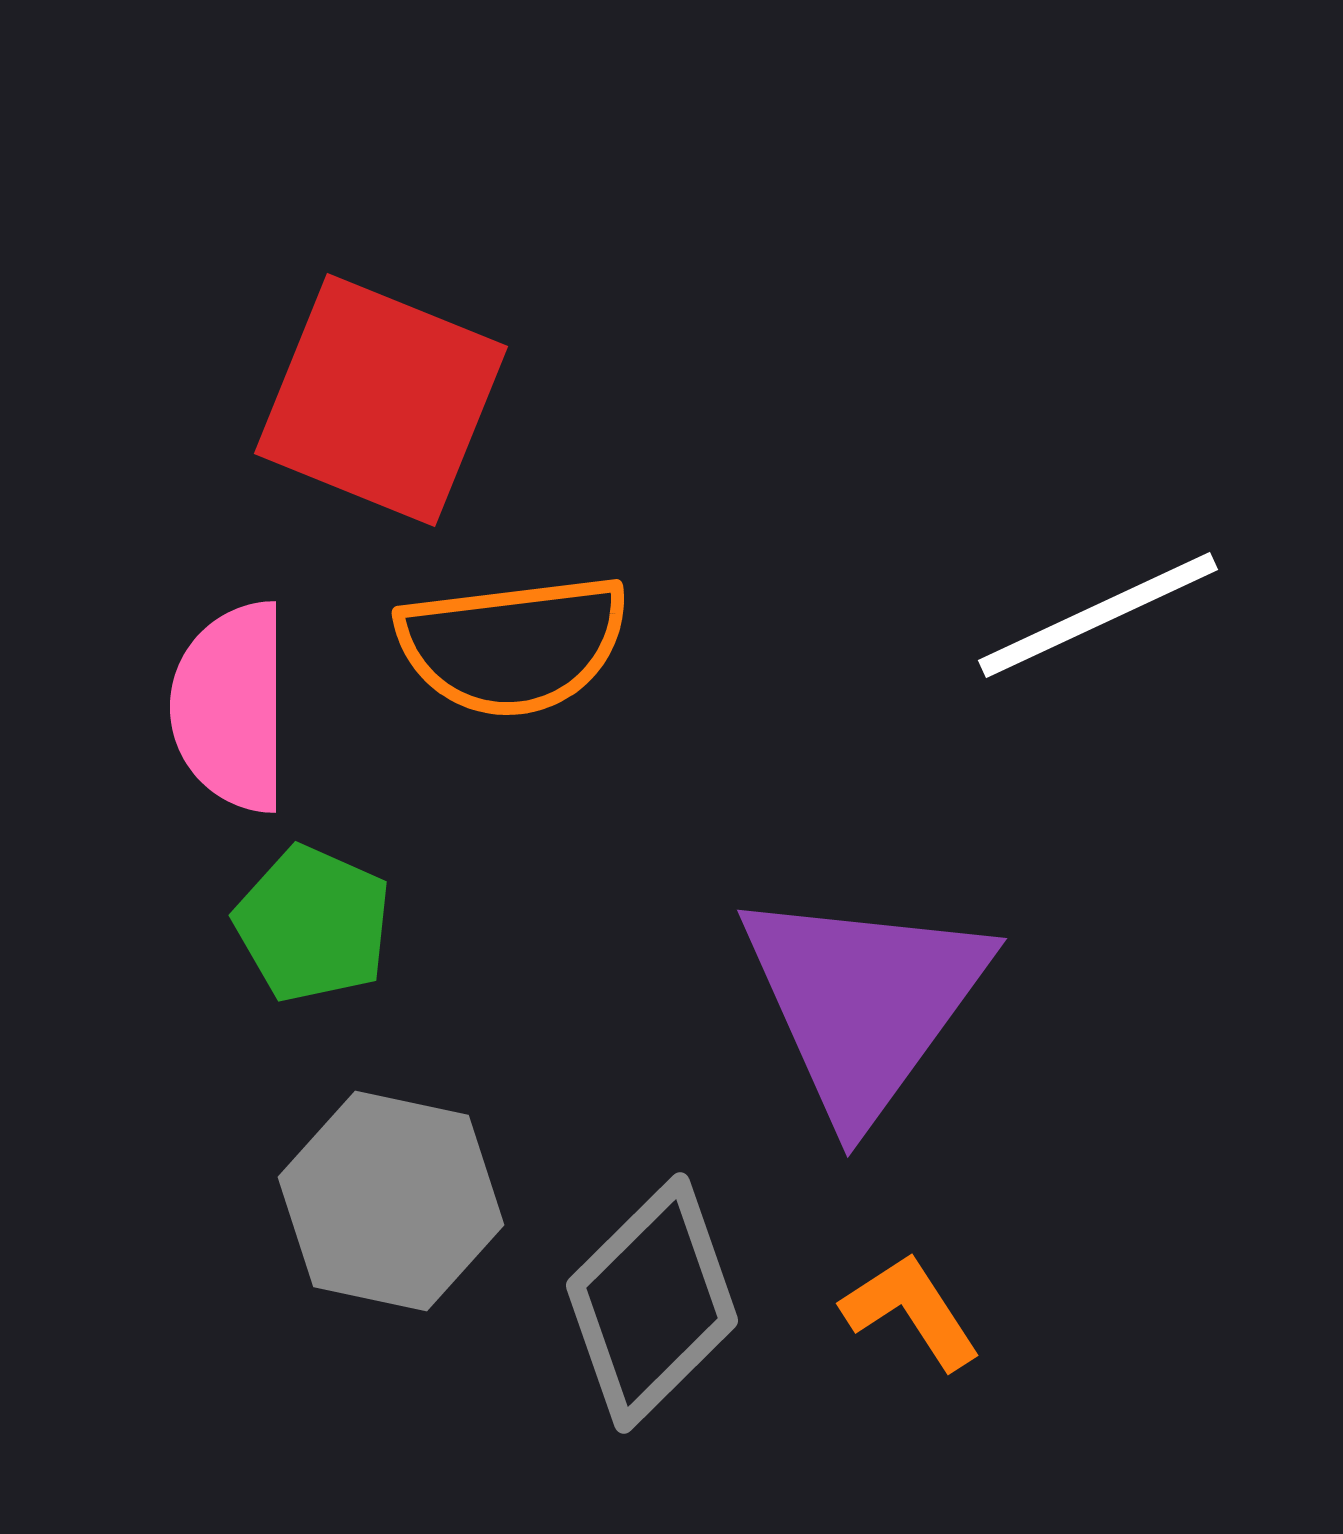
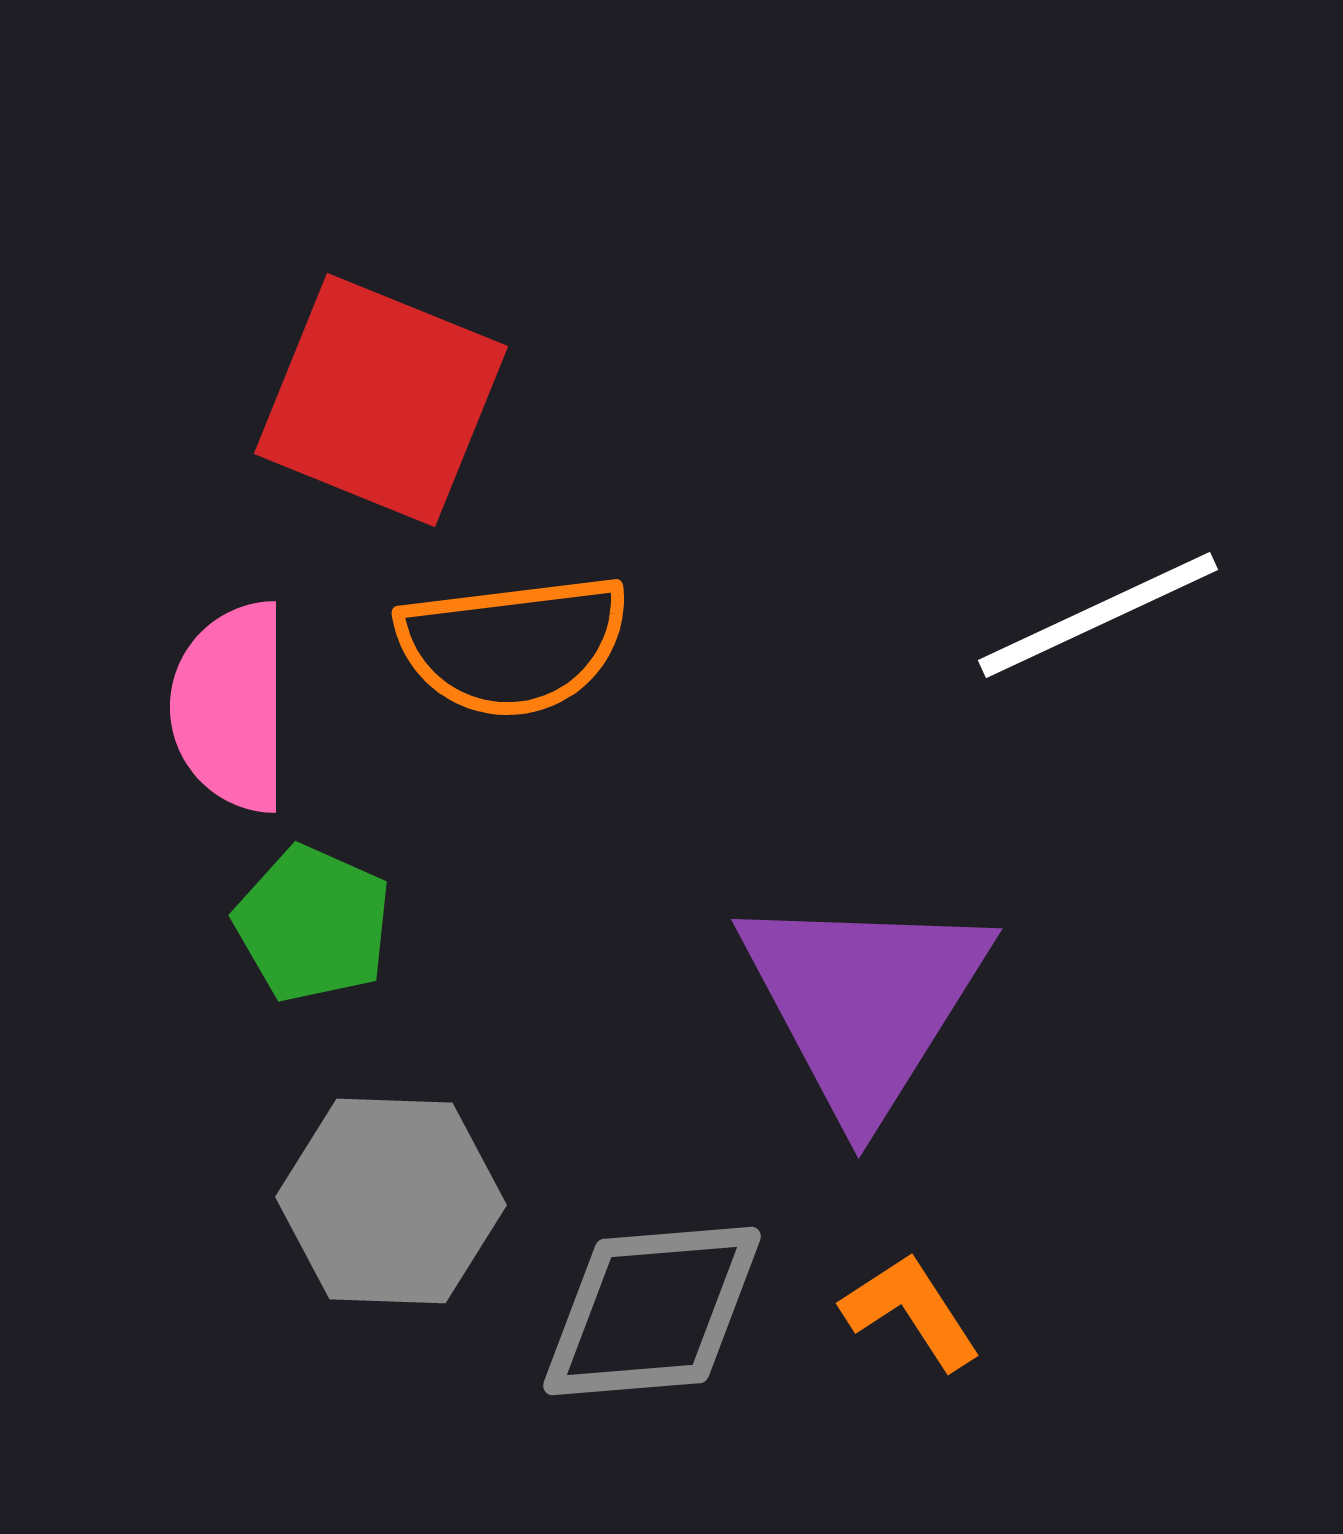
purple triangle: rotated 4 degrees counterclockwise
gray hexagon: rotated 10 degrees counterclockwise
gray diamond: moved 8 px down; rotated 40 degrees clockwise
